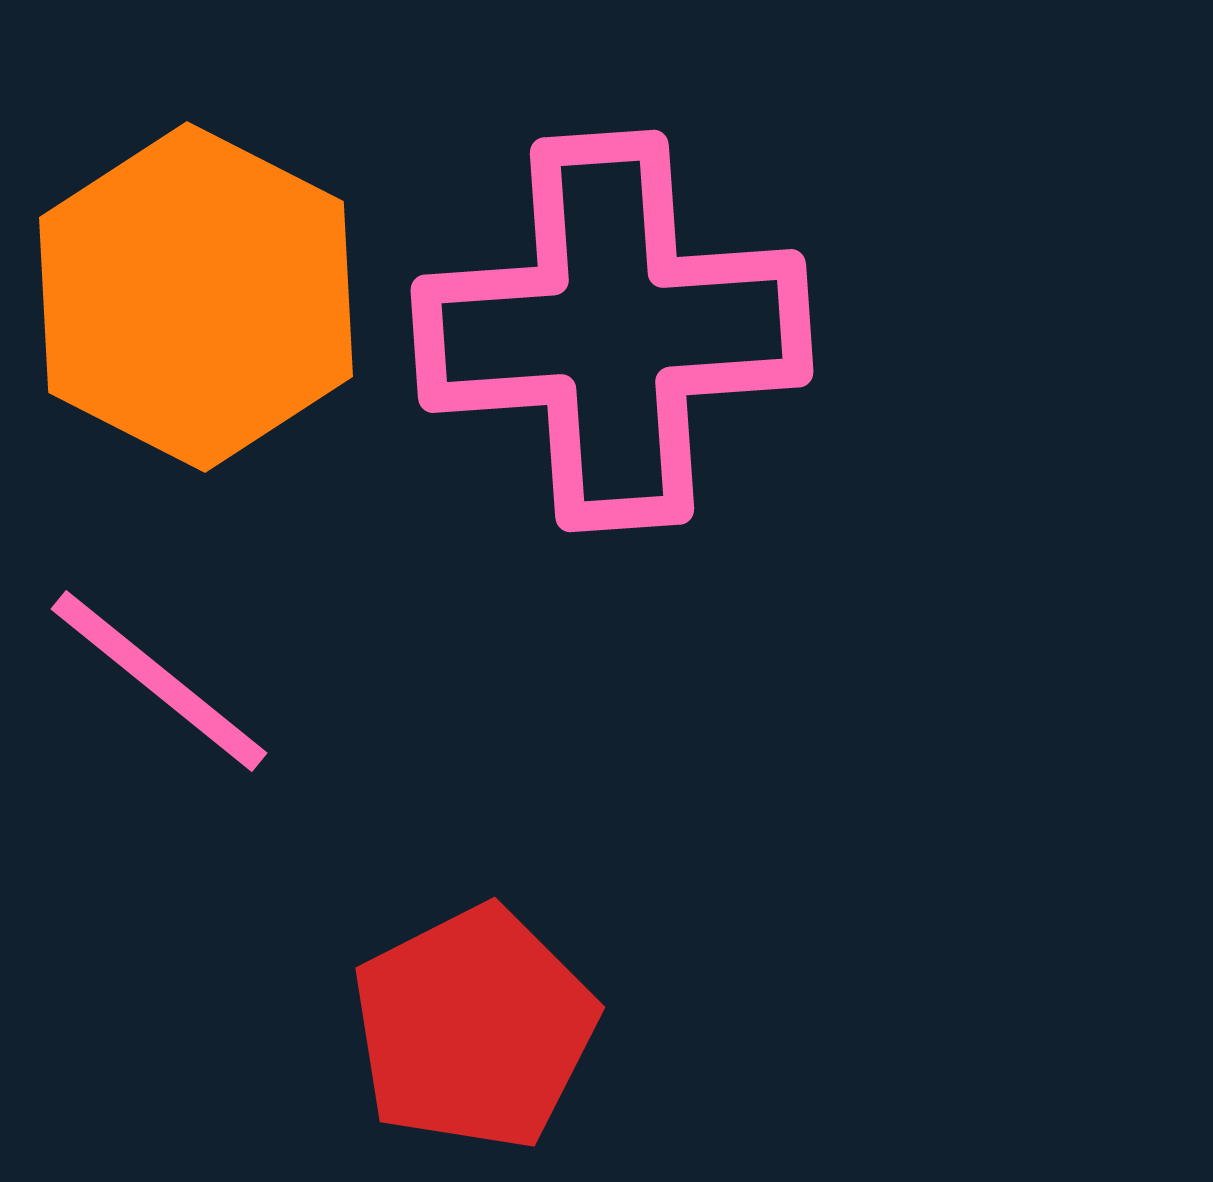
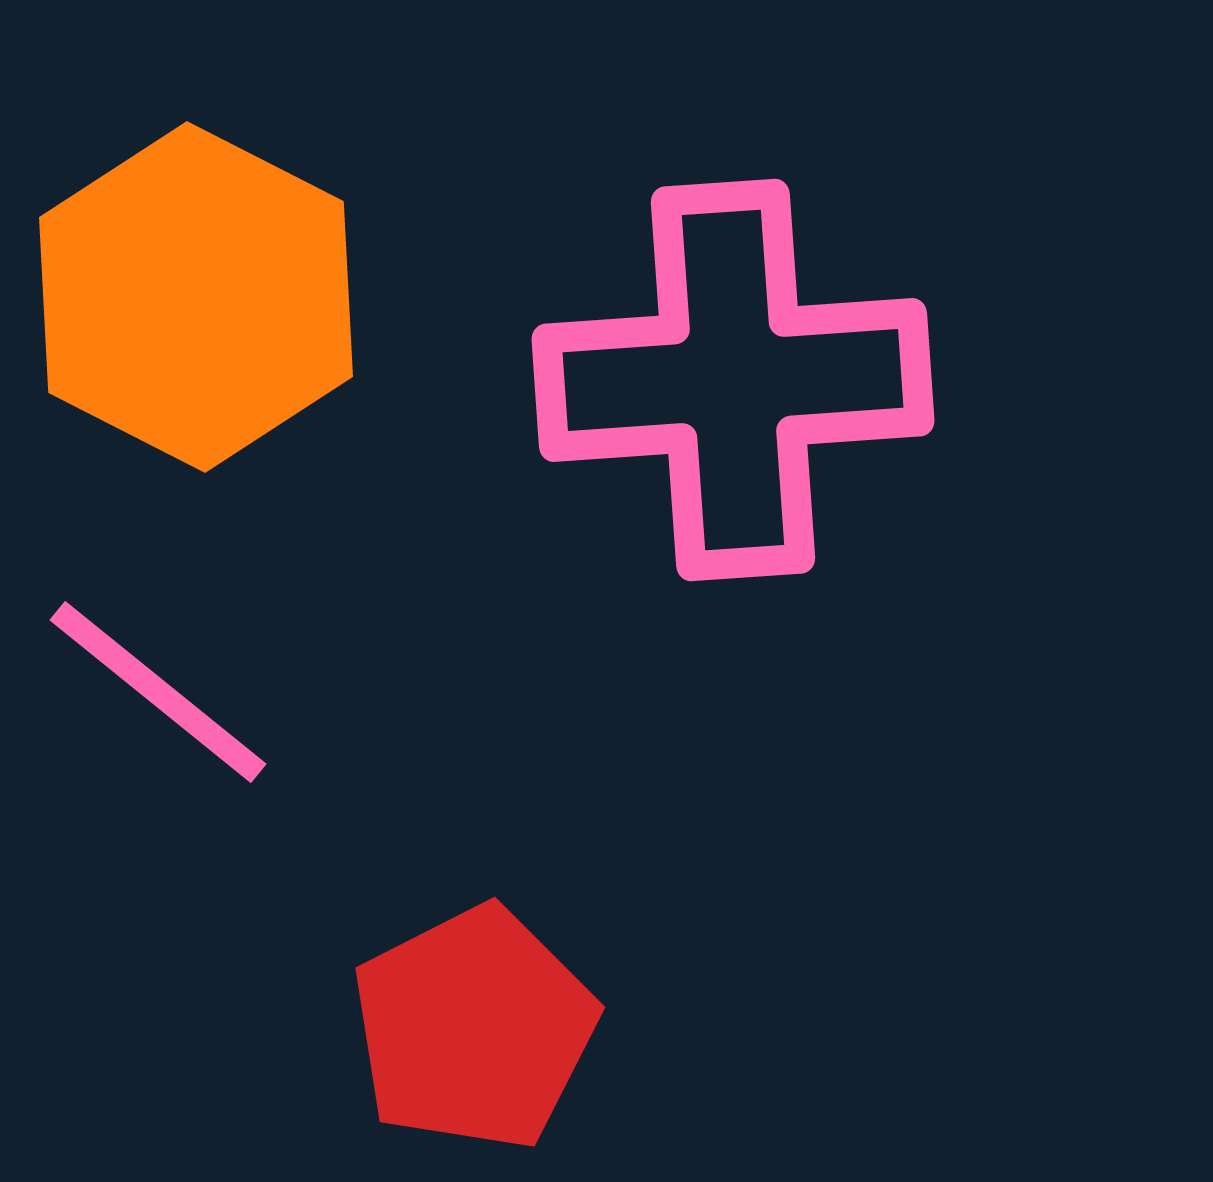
pink cross: moved 121 px right, 49 px down
pink line: moved 1 px left, 11 px down
